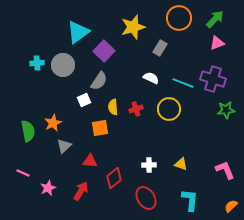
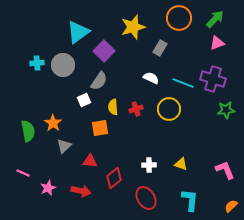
orange star: rotated 12 degrees counterclockwise
red arrow: rotated 72 degrees clockwise
